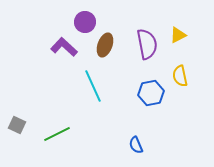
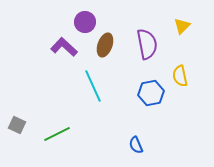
yellow triangle: moved 4 px right, 9 px up; rotated 18 degrees counterclockwise
